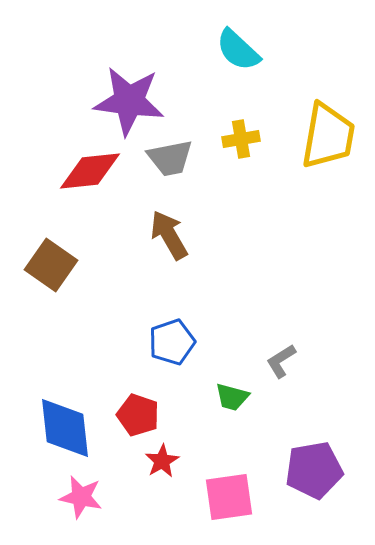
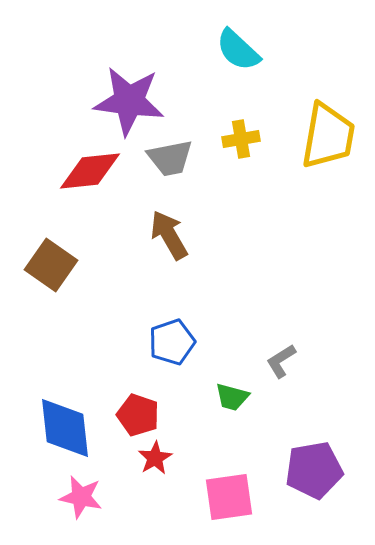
red star: moved 7 px left, 3 px up
